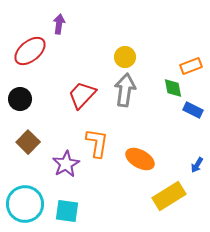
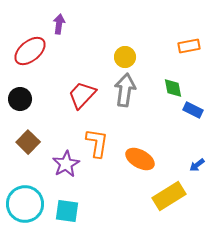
orange rectangle: moved 2 px left, 20 px up; rotated 10 degrees clockwise
blue arrow: rotated 21 degrees clockwise
